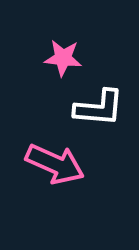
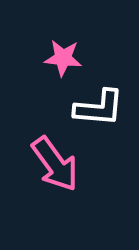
pink arrow: rotated 30 degrees clockwise
